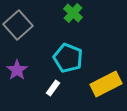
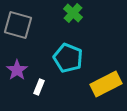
gray square: rotated 32 degrees counterclockwise
white rectangle: moved 14 px left, 1 px up; rotated 14 degrees counterclockwise
